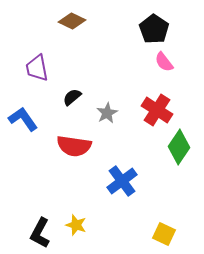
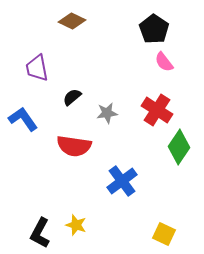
gray star: rotated 20 degrees clockwise
